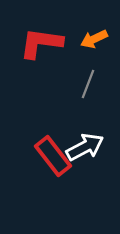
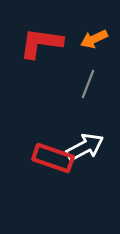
red rectangle: moved 2 px down; rotated 33 degrees counterclockwise
